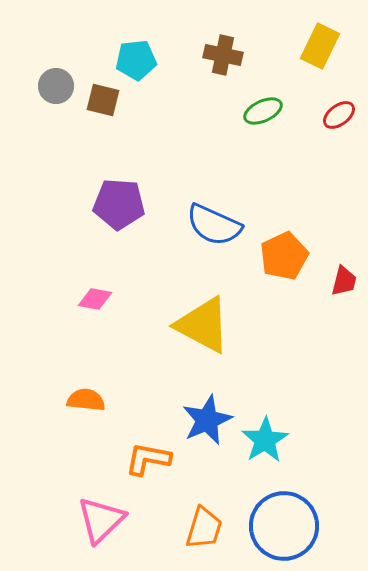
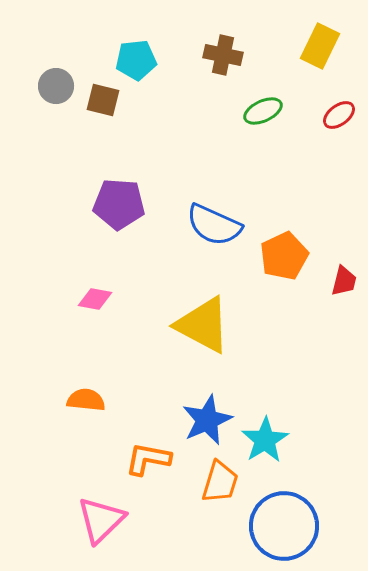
orange trapezoid: moved 16 px right, 46 px up
